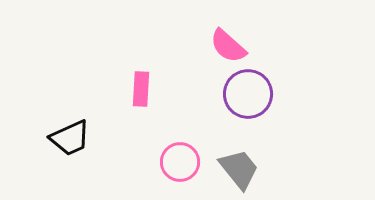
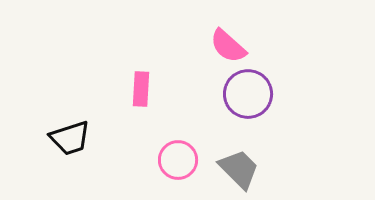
black trapezoid: rotated 6 degrees clockwise
pink circle: moved 2 px left, 2 px up
gray trapezoid: rotated 6 degrees counterclockwise
